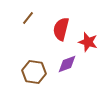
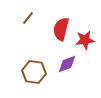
red star: moved 3 px left, 2 px up; rotated 24 degrees counterclockwise
